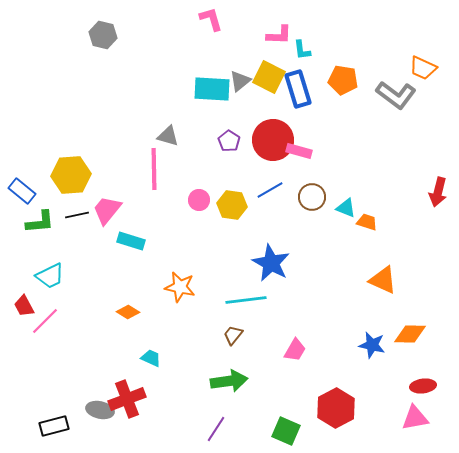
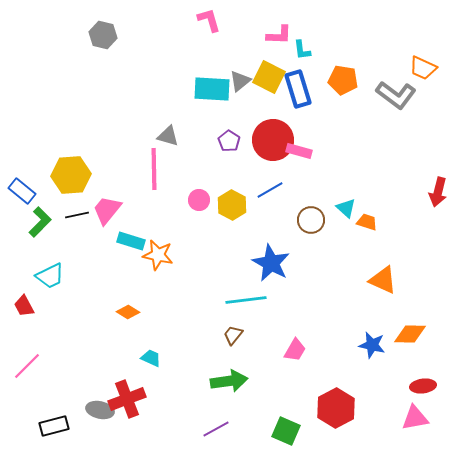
pink L-shape at (211, 19): moved 2 px left, 1 px down
brown circle at (312, 197): moved 1 px left, 23 px down
yellow hexagon at (232, 205): rotated 20 degrees clockwise
cyan triangle at (346, 208): rotated 20 degrees clockwise
green L-shape at (40, 222): rotated 40 degrees counterclockwise
orange star at (180, 287): moved 22 px left, 32 px up
pink line at (45, 321): moved 18 px left, 45 px down
purple line at (216, 429): rotated 28 degrees clockwise
